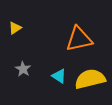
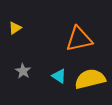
gray star: moved 2 px down
